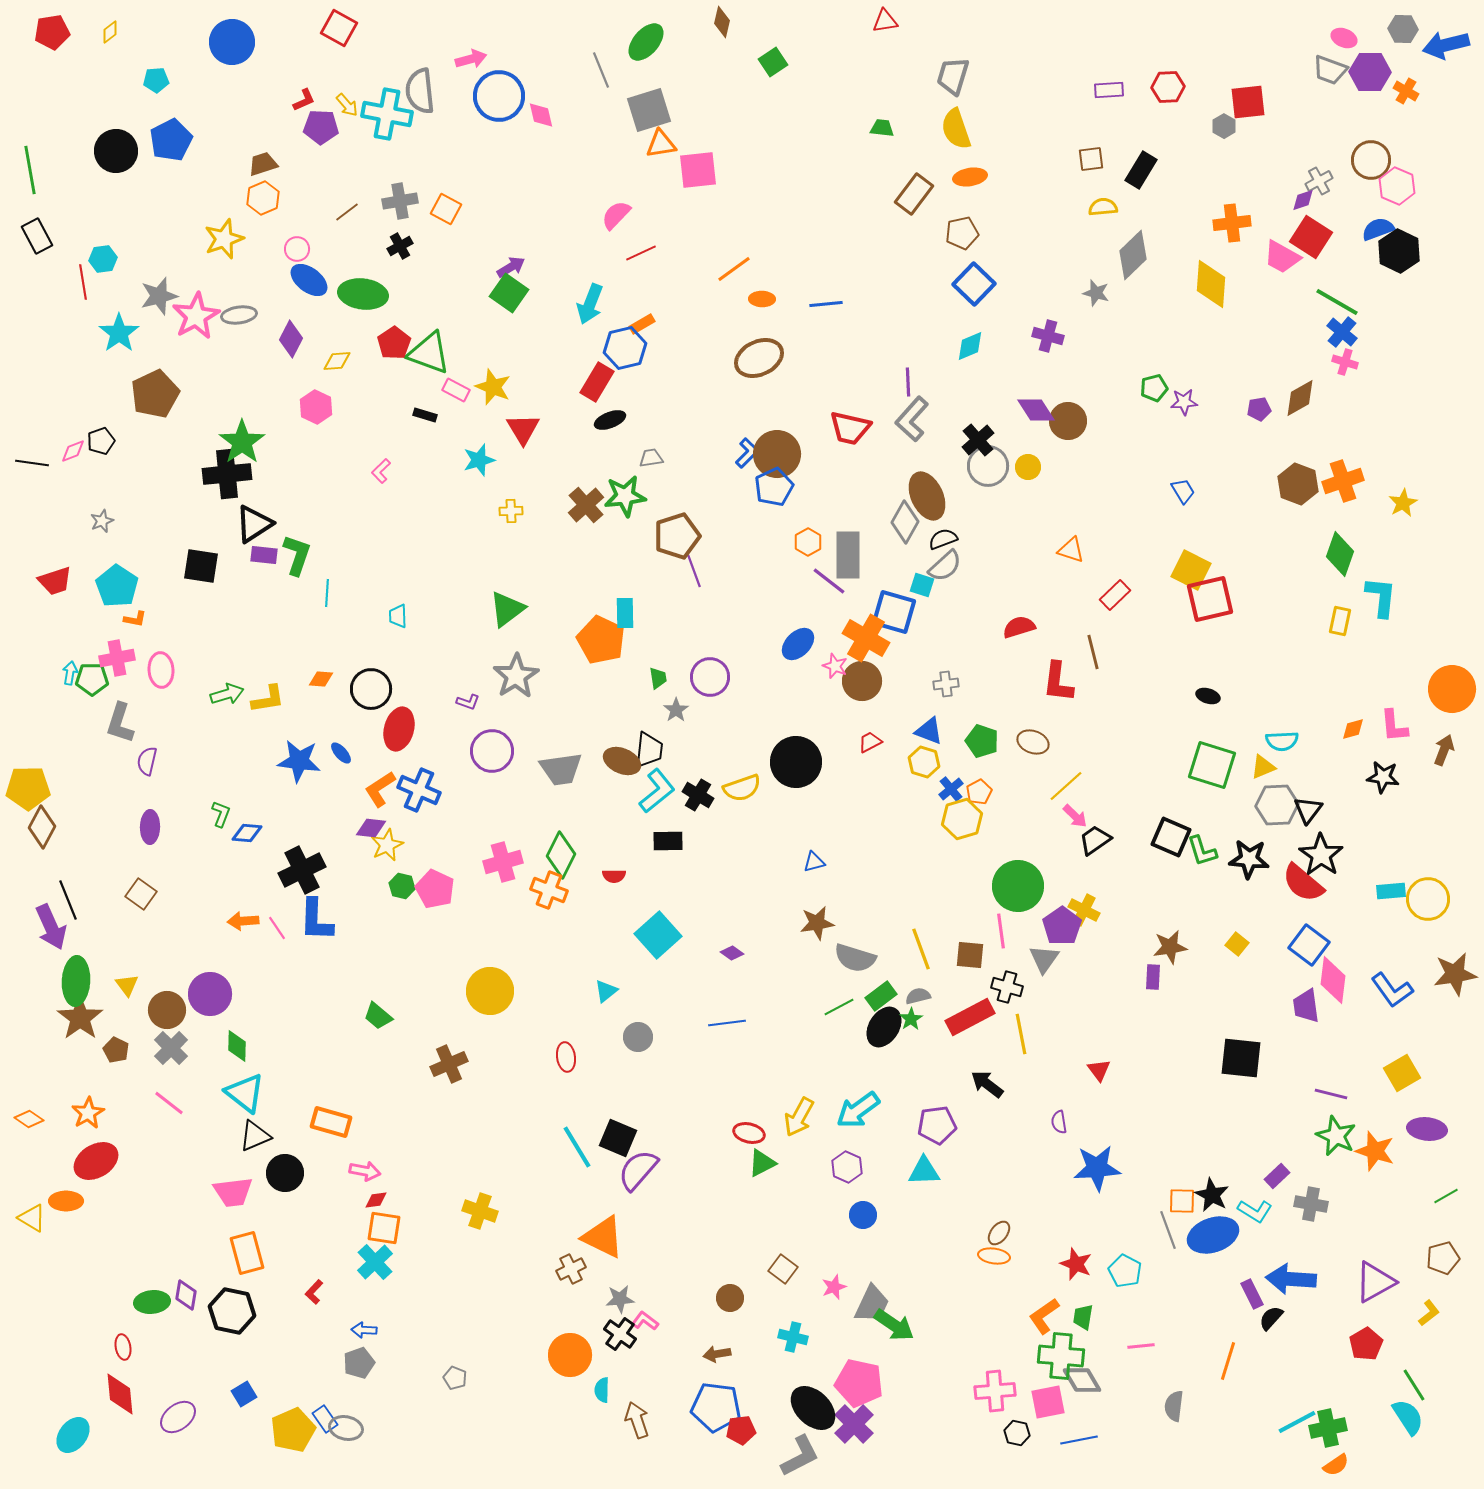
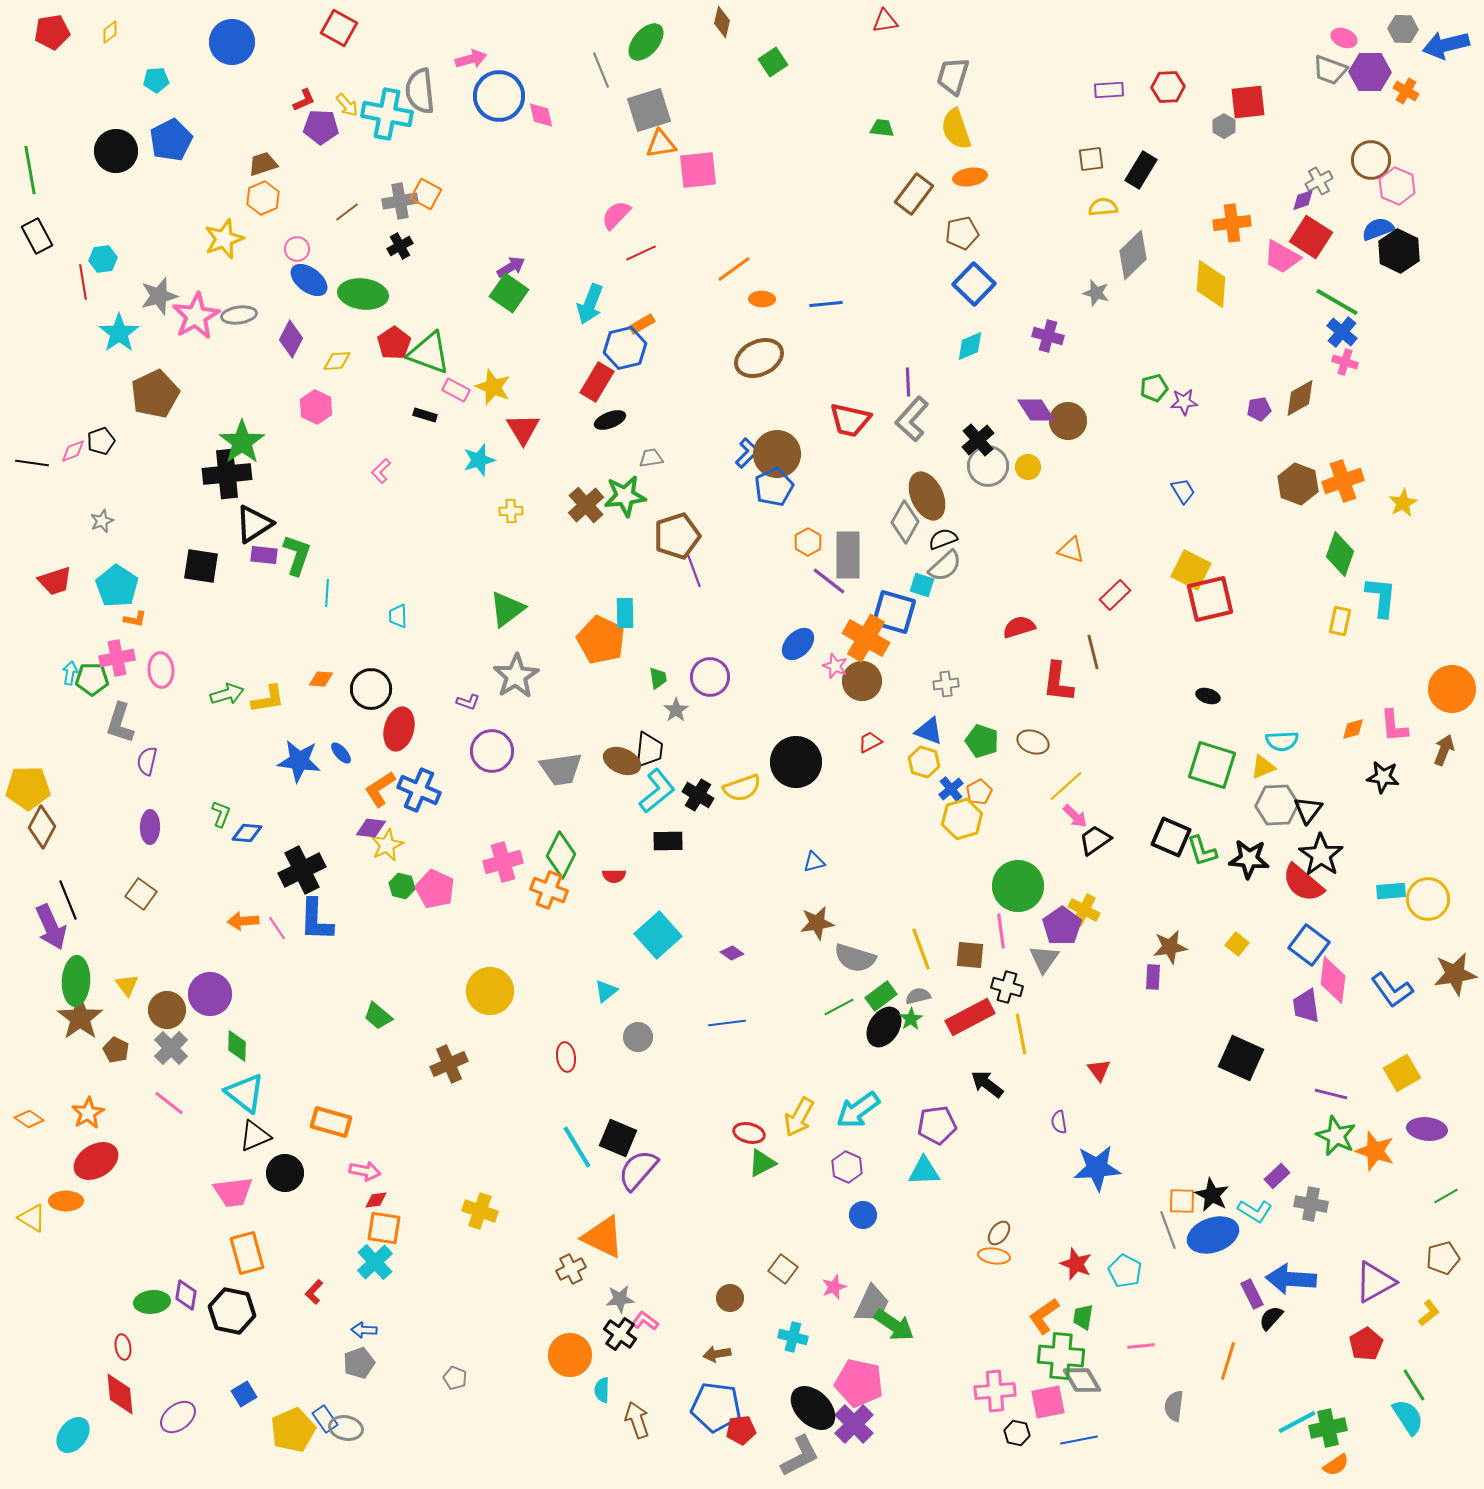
orange square at (446, 209): moved 20 px left, 15 px up
red trapezoid at (850, 428): moved 8 px up
black square at (1241, 1058): rotated 18 degrees clockwise
